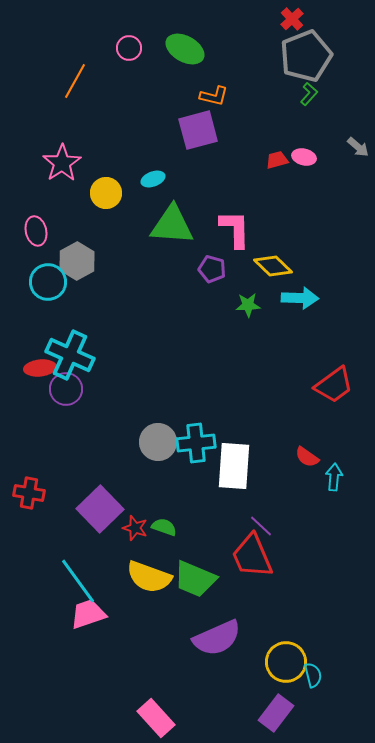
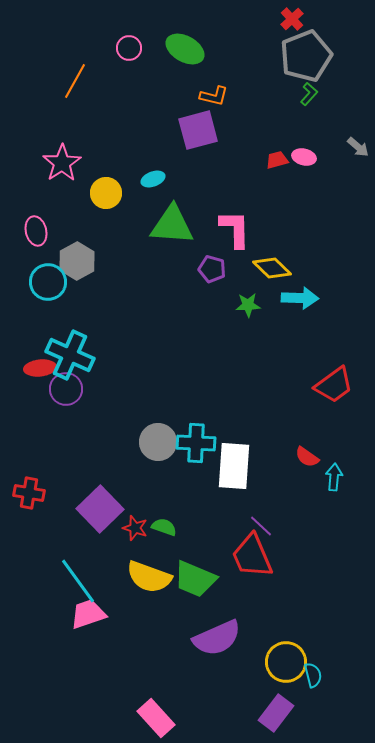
yellow diamond at (273, 266): moved 1 px left, 2 px down
cyan cross at (196, 443): rotated 9 degrees clockwise
